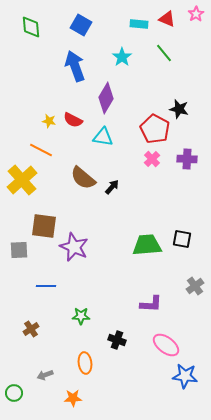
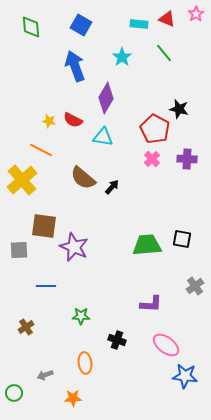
brown cross: moved 5 px left, 2 px up
